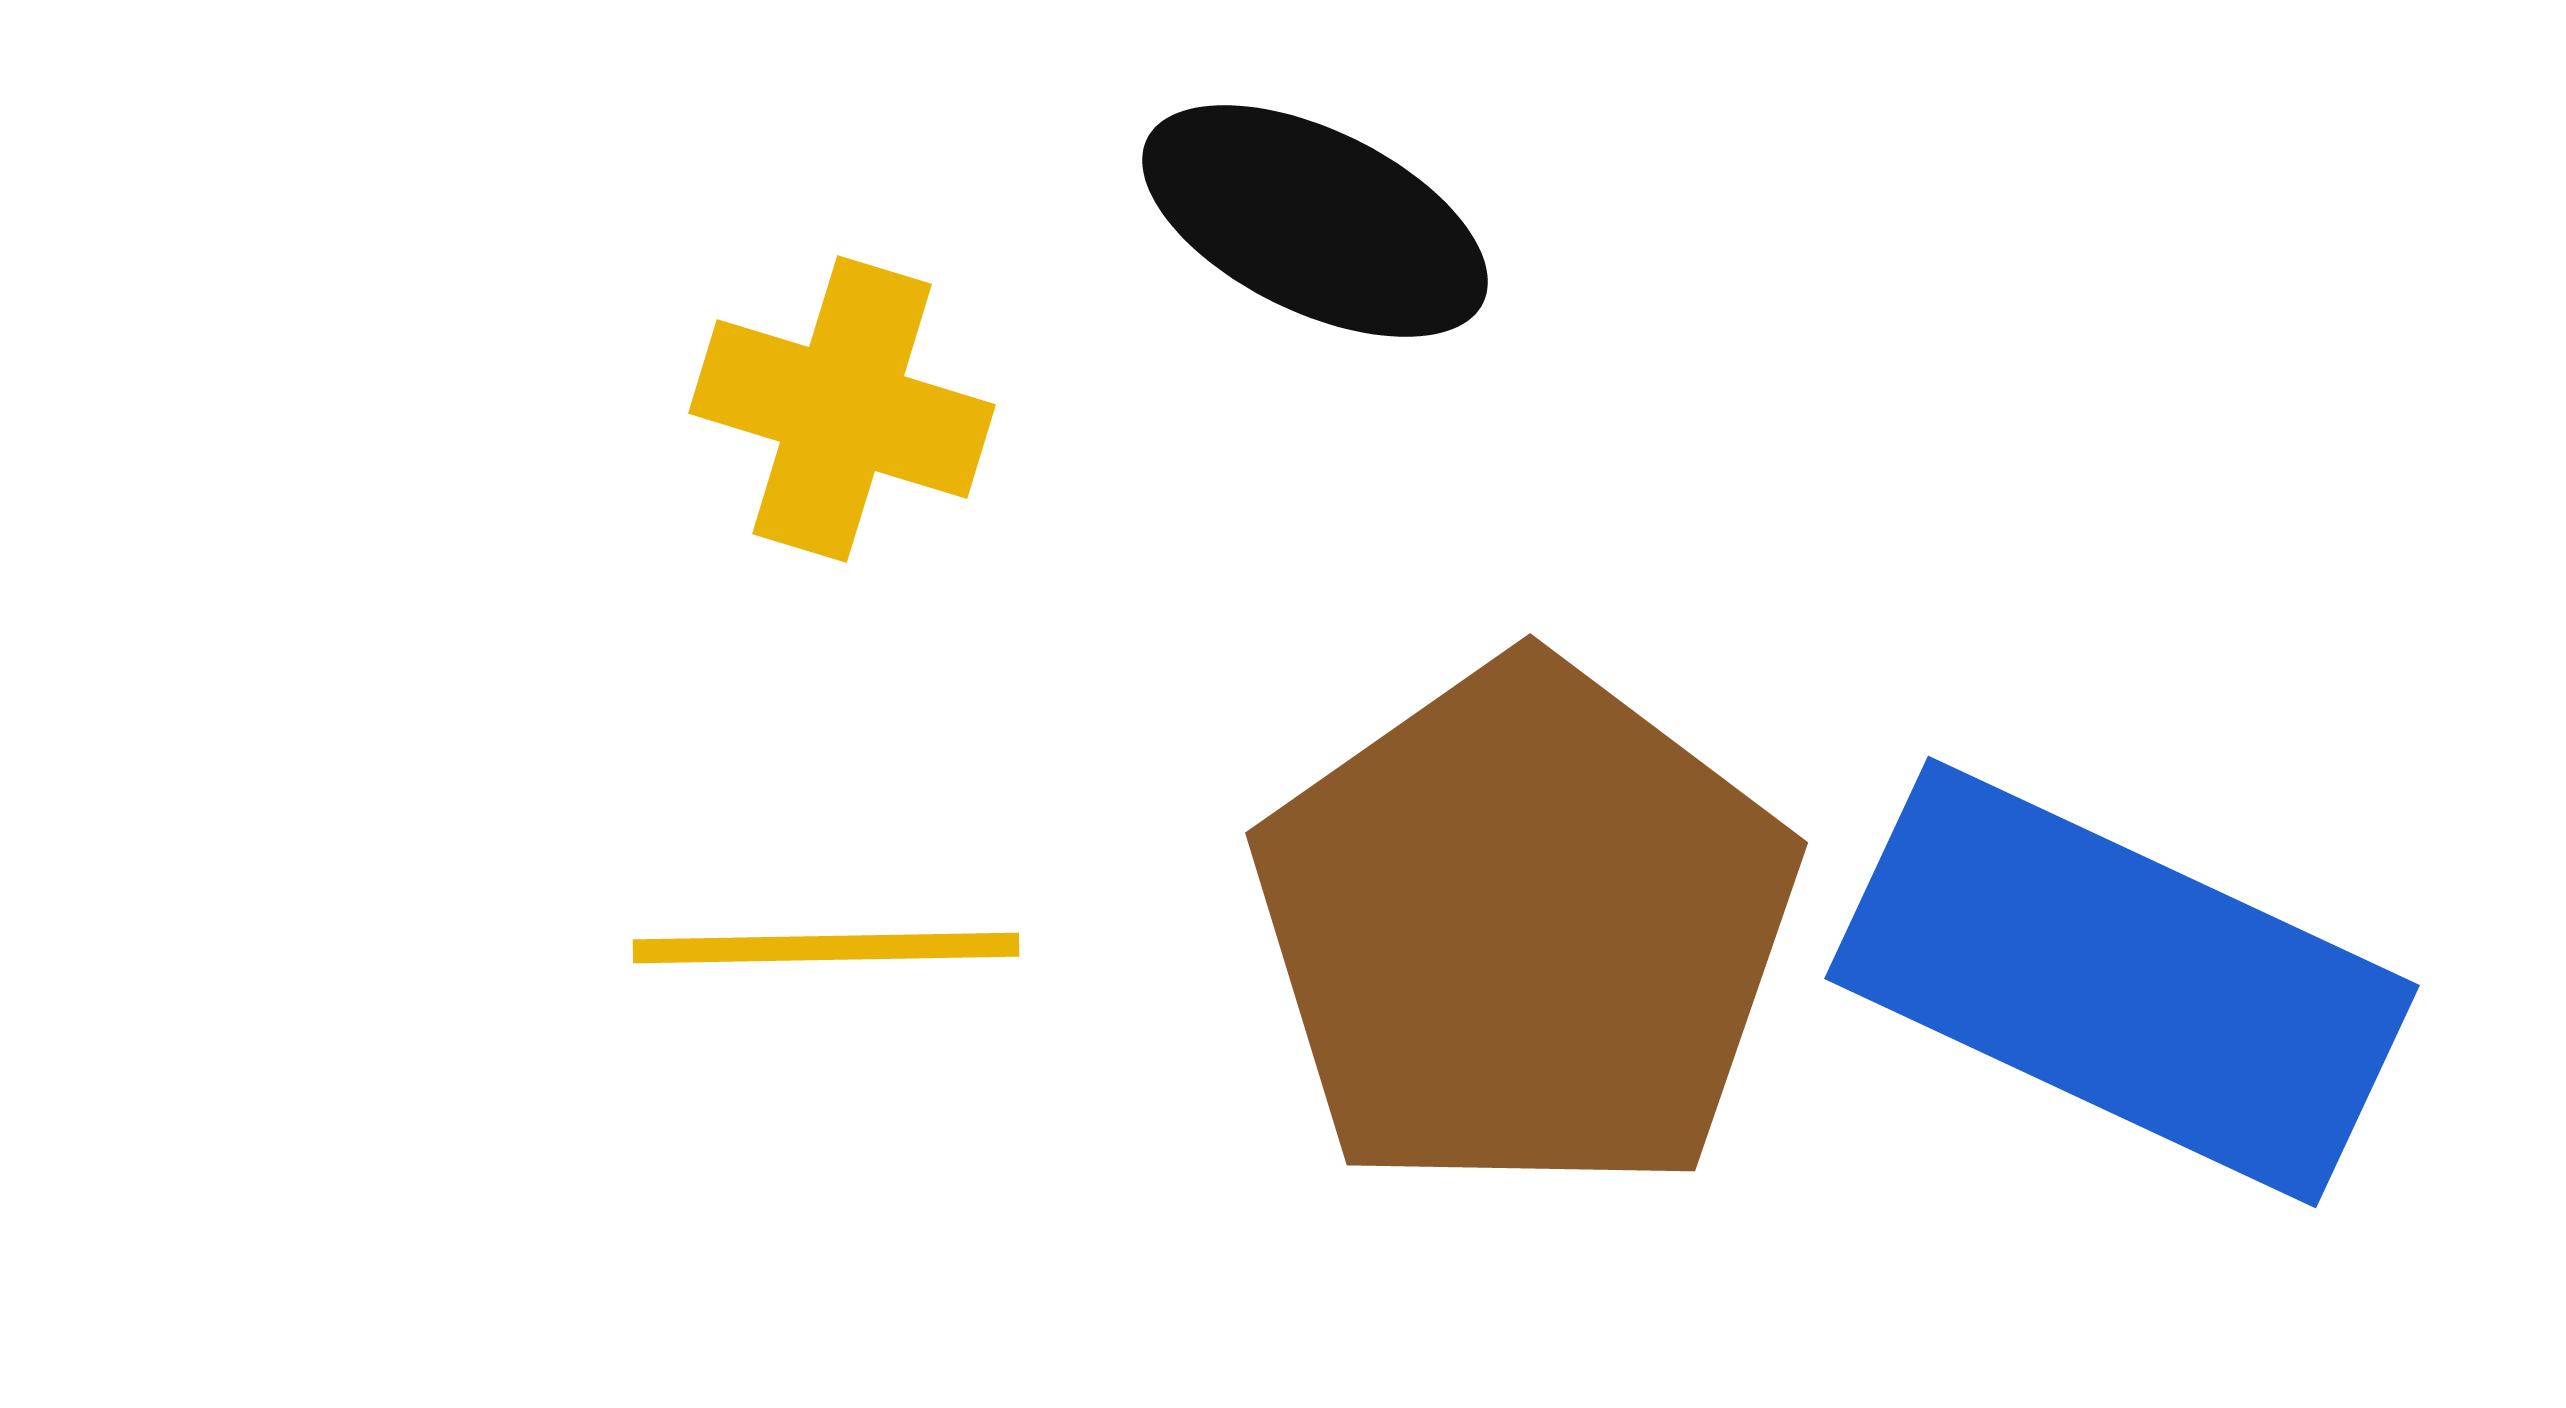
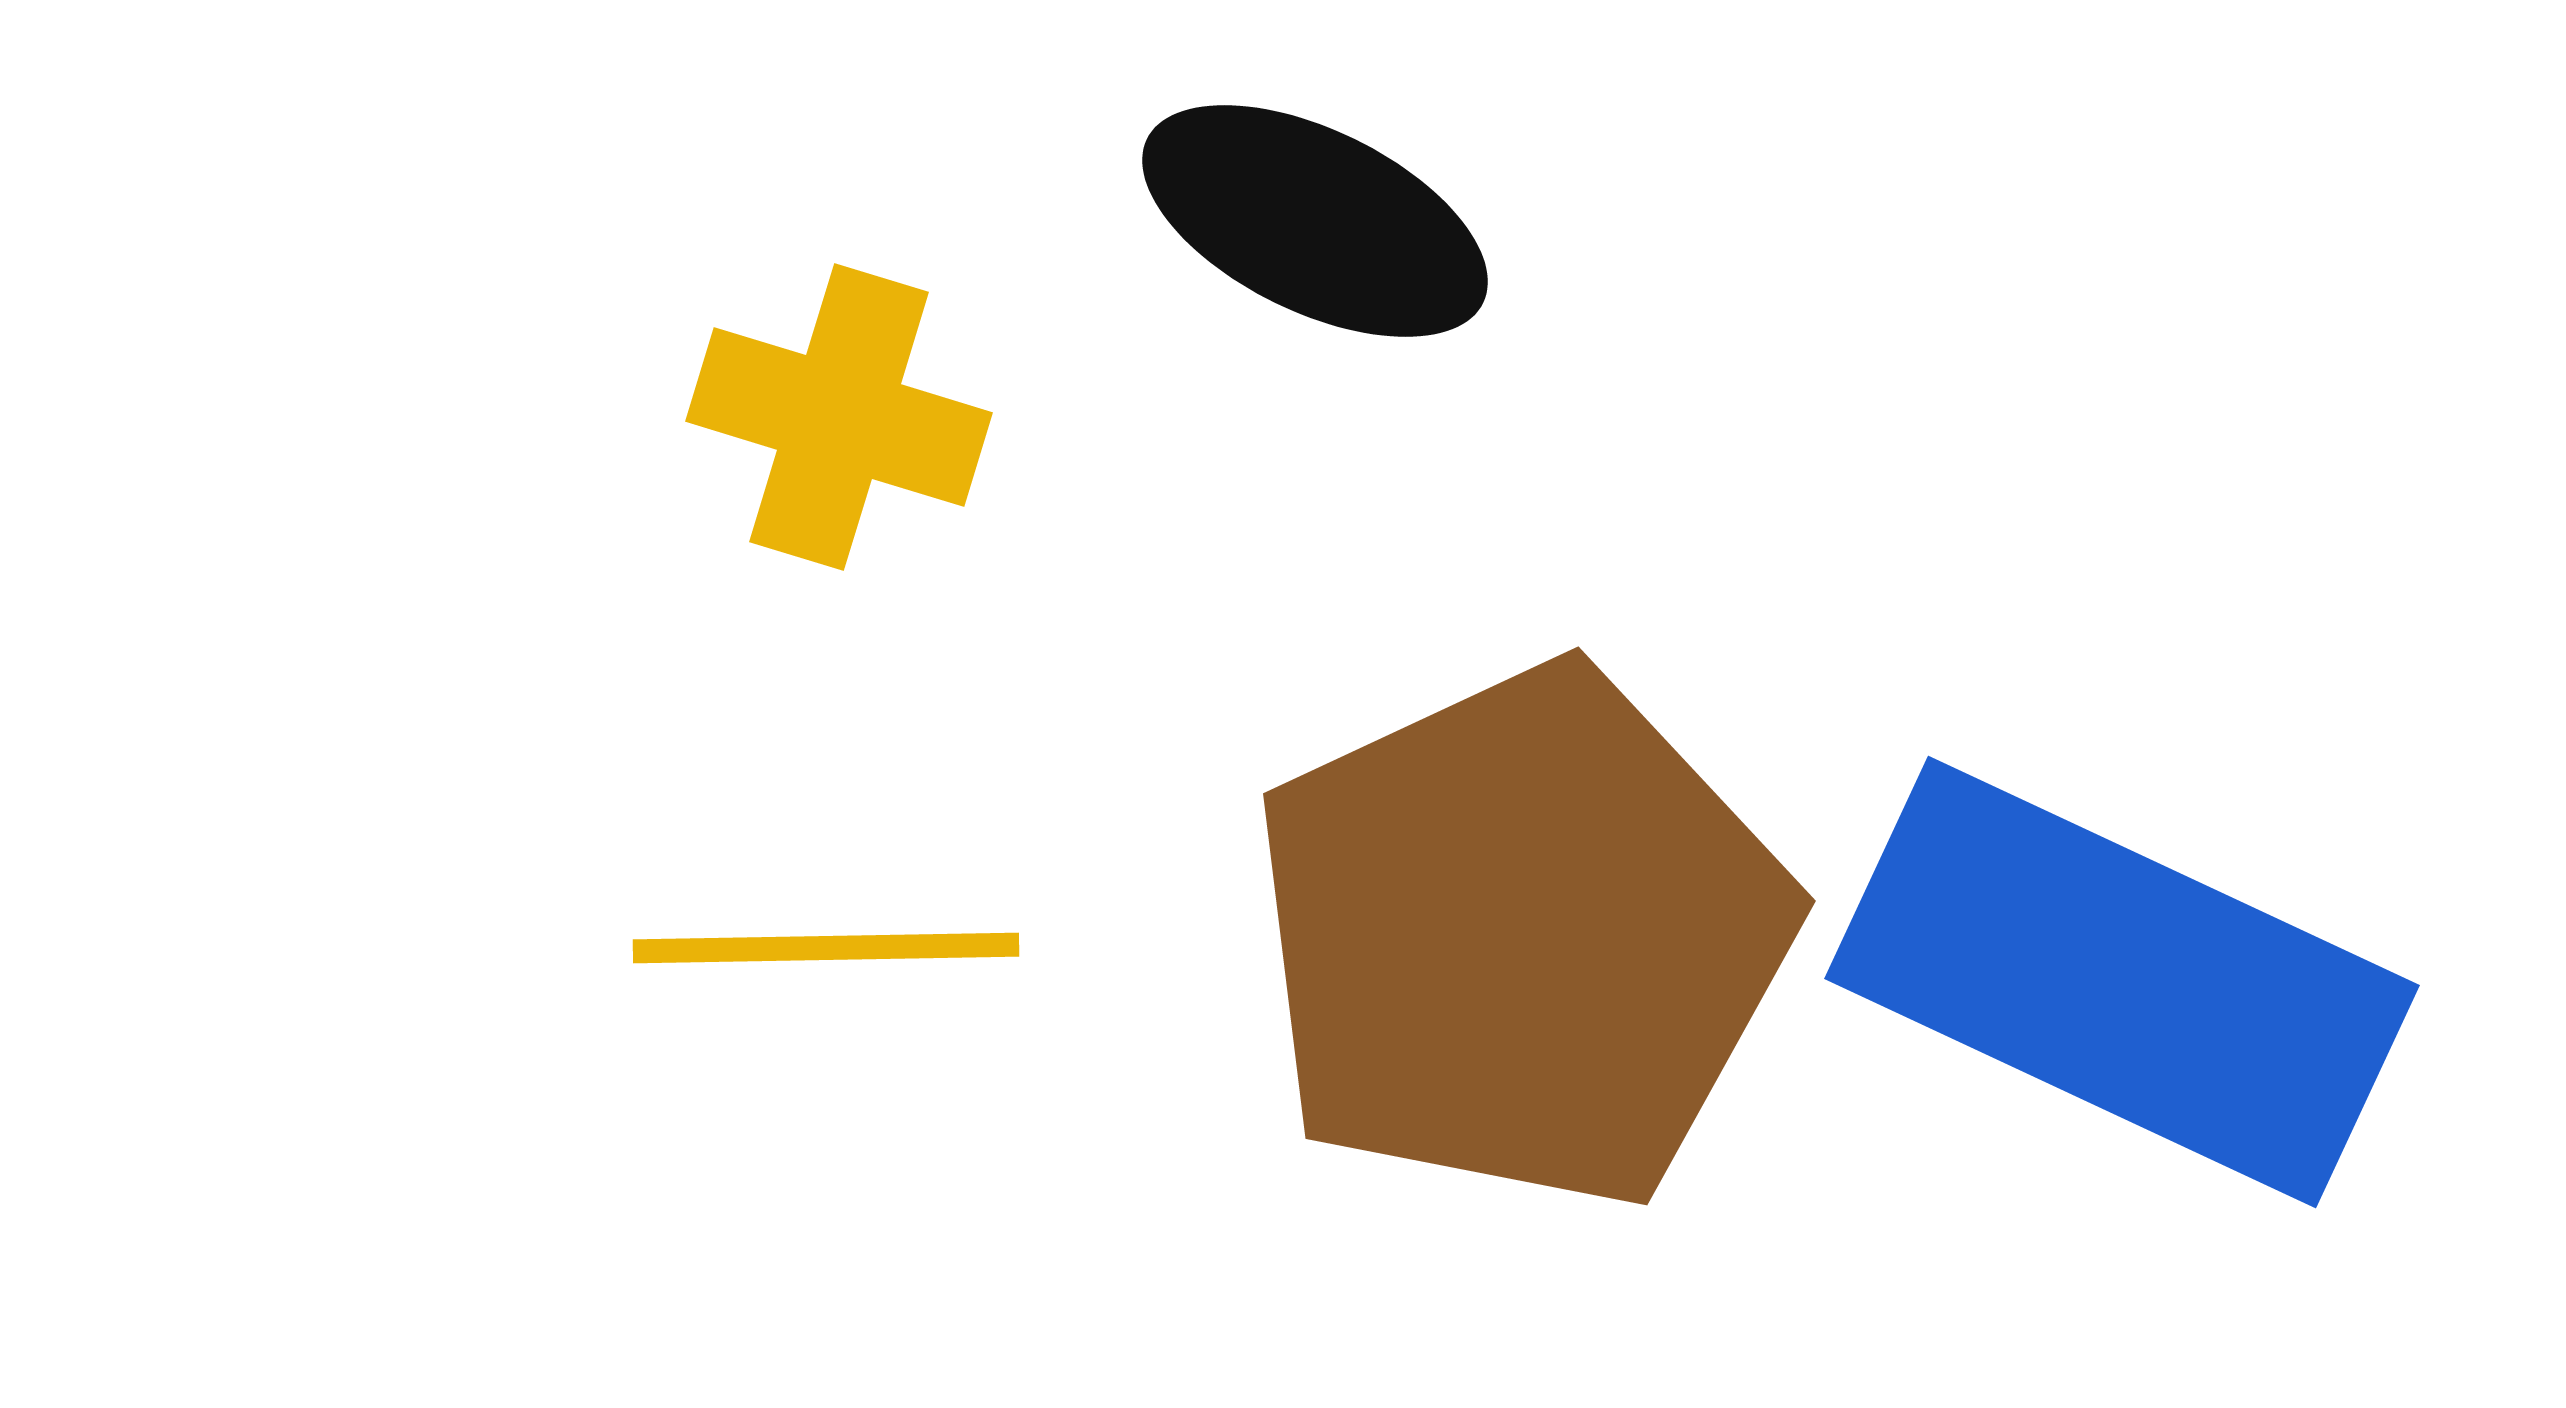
yellow cross: moved 3 px left, 8 px down
brown pentagon: moved 3 px left, 8 px down; rotated 10 degrees clockwise
